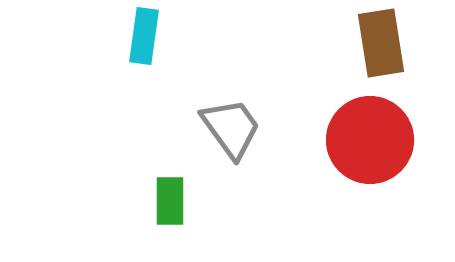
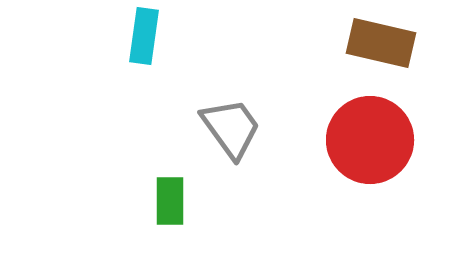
brown rectangle: rotated 68 degrees counterclockwise
